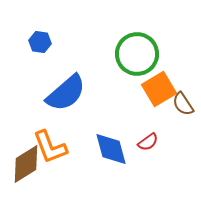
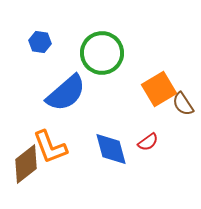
green circle: moved 35 px left, 1 px up
brown diamond: rotated 6 degrees counterclockwise
